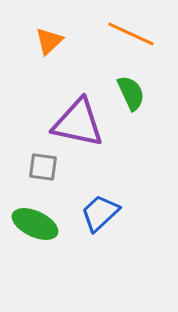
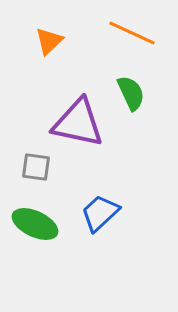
orange line: moved 1 px right, 1 px up
gray square: moved 7 px left
